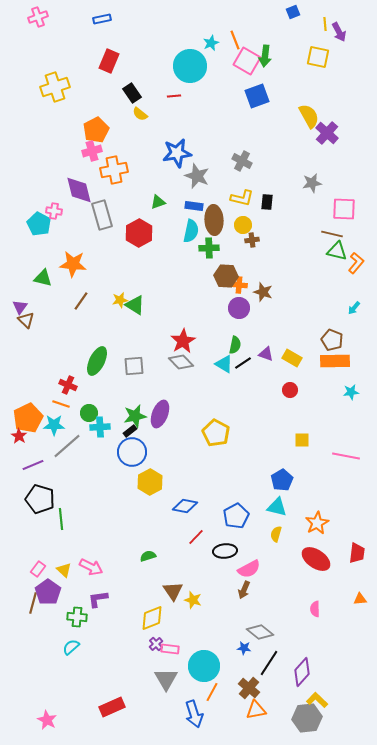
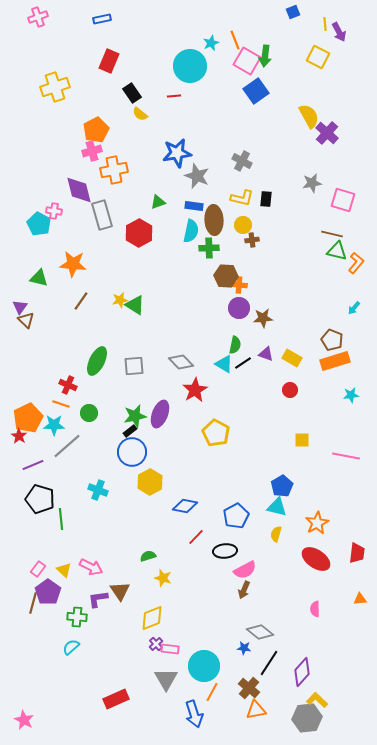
yellow square at (318, 57): rotated 15 degrees clockwise
blue square at (257, 96): moved 1 px left, 5 px up; rotated 15 degrees counterclockwise
black rectangle at (267, 202): moved 1 px left, 3 px up
pink square at (344, 209): moved 1 px left, 9 px up; rotated 15 degrees clockwise
green triangle at (43, 278): moved 4 px left
brown star at (263, 292): moved 26 px down; rotated 24 degrees counterclockwise
red star at (183, 341): moved 12 px right, 49 px down
orange rectangle at (335, 361): rotated 16 degrees counterclockwise
cyan star at (351, 392): moved 3 px down
cyan cross at (100, 427): moved 2 px left, 63 px down; rotated 24 degrees clockwise
blue pentagon at (282, 480): moved 6 px down
pink semicircle at (249, 569): moved 4 px left, 1 px down
brown triangle at (173, 591): moved 53 px left
yellow star at (193, 600): moved 30 px left, 22 px up
red rectangle at (112, 707): moved 4 px right, 8 px up
pink star at (47, 720): moved 23 px left
